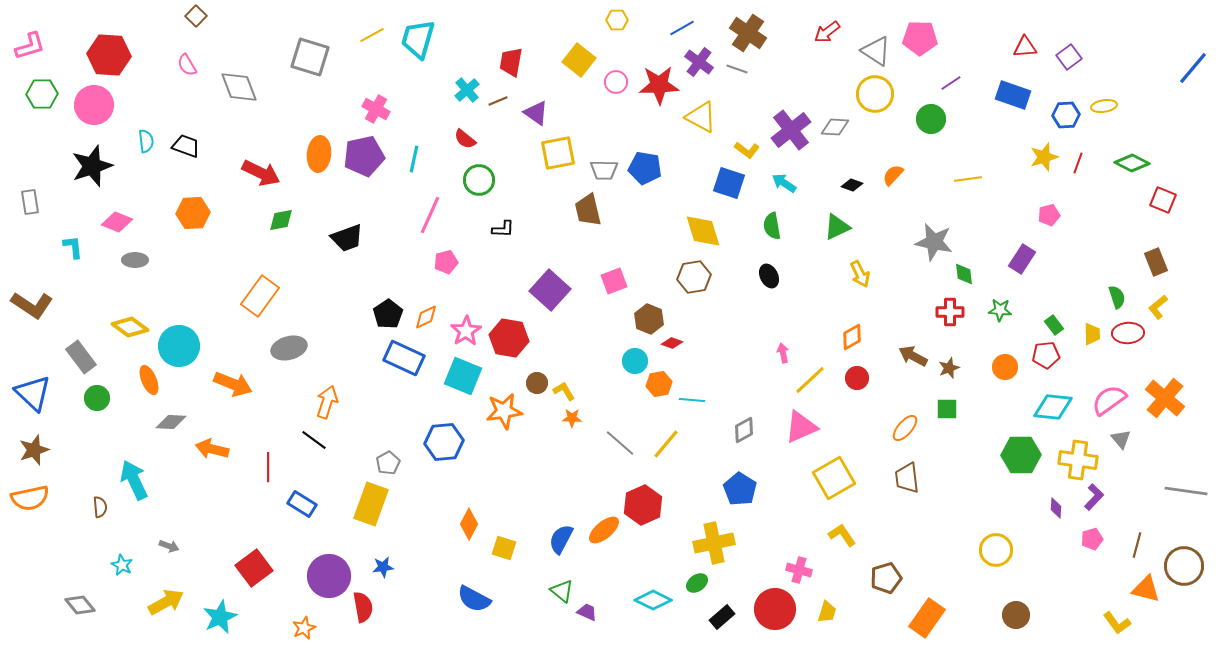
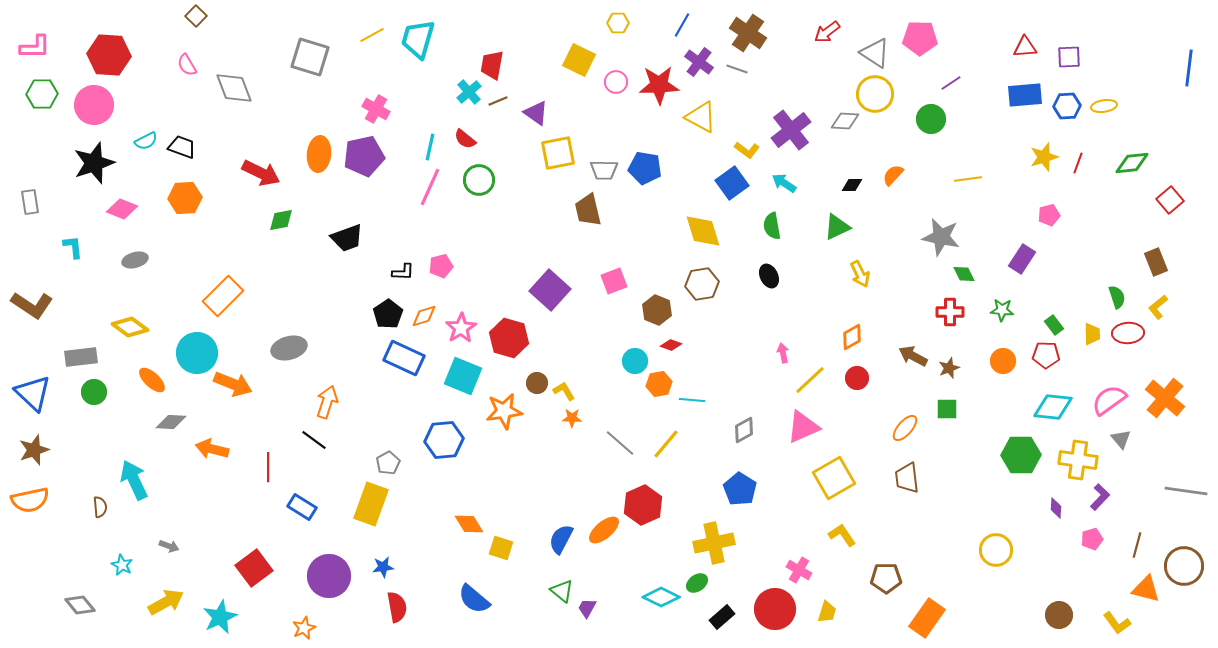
yellow hexagon at (617, 20): moved 1 px right, 3 px down
blue line at (682, 28): moved 3 px up; rotated 30 degrees counterclockwise
pink L-shape at (30, 46): moved 5 px right, 1 px down; rotated 16 degrees clockwise
gray triangle at (876, 51): moved 1 px left, 2 px down
purple square at (1069, 57): rotated 35 degrees clockwise
yellow square at (579, 60): rotated 12 degrees counterclockwise
red trapezoid at (511, 62): moved 19 px left, 3 px down
blue line at (1193, 68): moved 4 px left; rotated 33 degrees counterclockwise
gray diamond at (239, 87): moved 5 px left, 1 px down
cyan cross at (467, 90): moved 2 px right, 2 px down
blue rectangle at (1013, 95): moved 12 px right; rotated 24 degrees counterclockwise
blue hexagon at (1066, 115): moved 1 px right, 9 px up
gray diamond at (835, 127): moved 10 px right, 6 px up
cyan semicircle at (146, 141): rotated 70 degrees clockwise
black trapezoid at (186, 146): moved 4 px left, 1 px down
cyan line at (414, 159): moved 16 px right, 12 px up
green diamond at (1132, 163): rotated 32 degrees counterclockwise
black star at (92, 166): moved 2 px right, 3 px up
blue square at (729, 183): moved 3 px right; rotated 36 degrees clockwise
black diamond at (852, 185): rotated 20 degrees counterclockwise
red square at (1163, 200): moved 7 px right; rotated 28 degrees clockwise
orange hexagon at (193, 213): moved 8 px left, 15 px up
pink line at (430, 215): moved 28 px up
pink diamond at (117, 222): moved 5 px right, 13 px up
black L-shape at (503, 229): moved 100 px left, 43 px down
gray star at (934, 242): moved 7 px right, 5 px up
gray ellipse at (135, 260): rotated 15 degrees counterclockwise
pink pentagon at (446, 262): moved 5 px left, 4 px down
green diamond at (964, 274): rotated 20 degrees counterclockwise
brown hexagon at (694, 277): moved 8 px right, 7 px down
orange rectangle at (260, 296): moved 37 px left; rotated 9 degrees clockwise
green star at (1000, 310): moved 2 px right
orange diamond at (426, 317): moved 2 px left, 1 px up; rotated 8 degrees clockwise
brown hexagon at (649, 319): moved 8 px right, 9 px up
pink star at (466, 331): moved 5 px left, 3 px up
red hexagon at (509, 338): rotated 6 degrees clockwise
red diamond at (672, 343): moved 1 px left, 2 px down
cyan circle at (179, 346): moved 18 px right, 7 px down
red pentagon at (1046, 355): rotated 8 degrees clockwise
gray rectangle at (81, 357): rotated 60 degrees counterclockwise
orange circle at (1005, 367): moved 2 px left, 6 px up
orange ellipse at (149, 380): moved 3 px right; rotated 24 degrees counterclockwise
green circle at (97, 398): moved 3 px left, 6 px up
pink triangle at (801, 427): moved 2 px right
blue hexagon at (444, 442): moved 2 px up
purple L-shape at (1094, 497): moved 6 px right
orange semicircle at (30, 498): moved 2 px down
blue rectangle at (302, 504): moved 3 px down
orange diamond at (469, 524): rotated 60 degrees counterclockwise
yellow square at (504, 548): moved 3 px left
pink cross at (799, 570): rotated 15 degrees clockwise
brown pentagon at (886, 578): rotated 16 degrees clockwise
blue semicircle at (474, 599): rotated 12 degrees clockwise
cyan diamond at (653, 600): moved 8 px right, 3 px up
red semicircle at (363, 607): moved 34 px right
purple trapezoid at (587, 612): moved 4 px up; rotated 85 degrees counterclockwise
brown circle at (1016, 615): moved 43 px right
